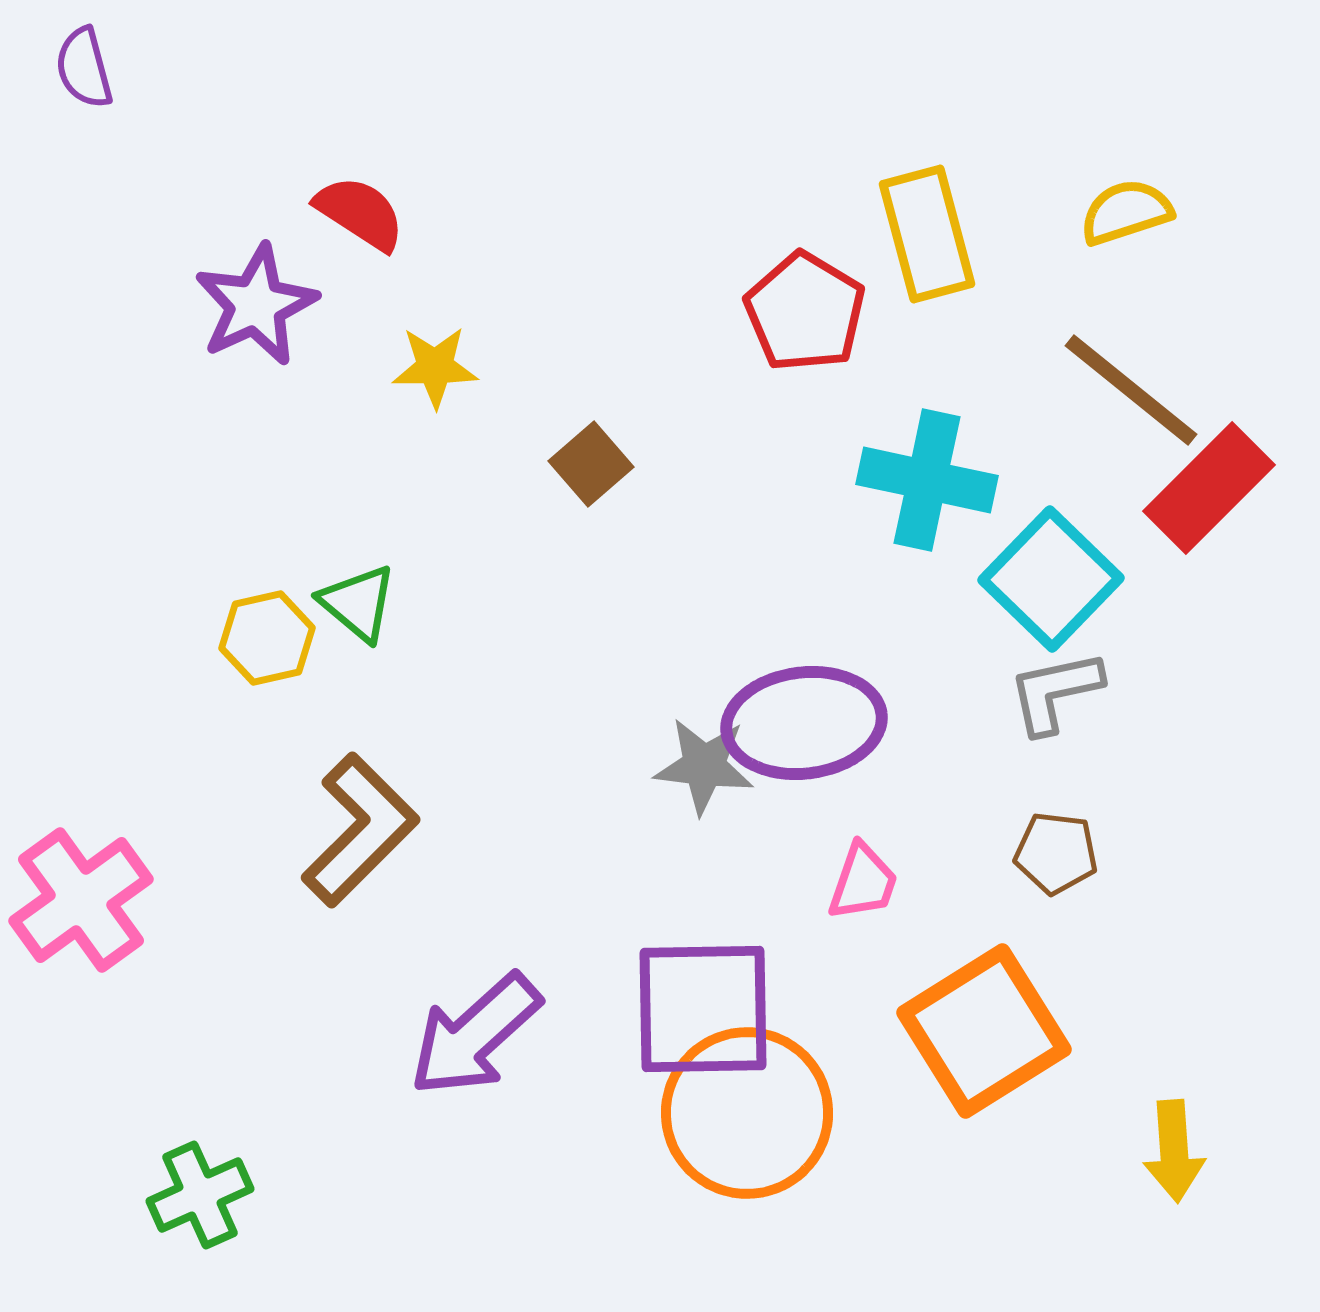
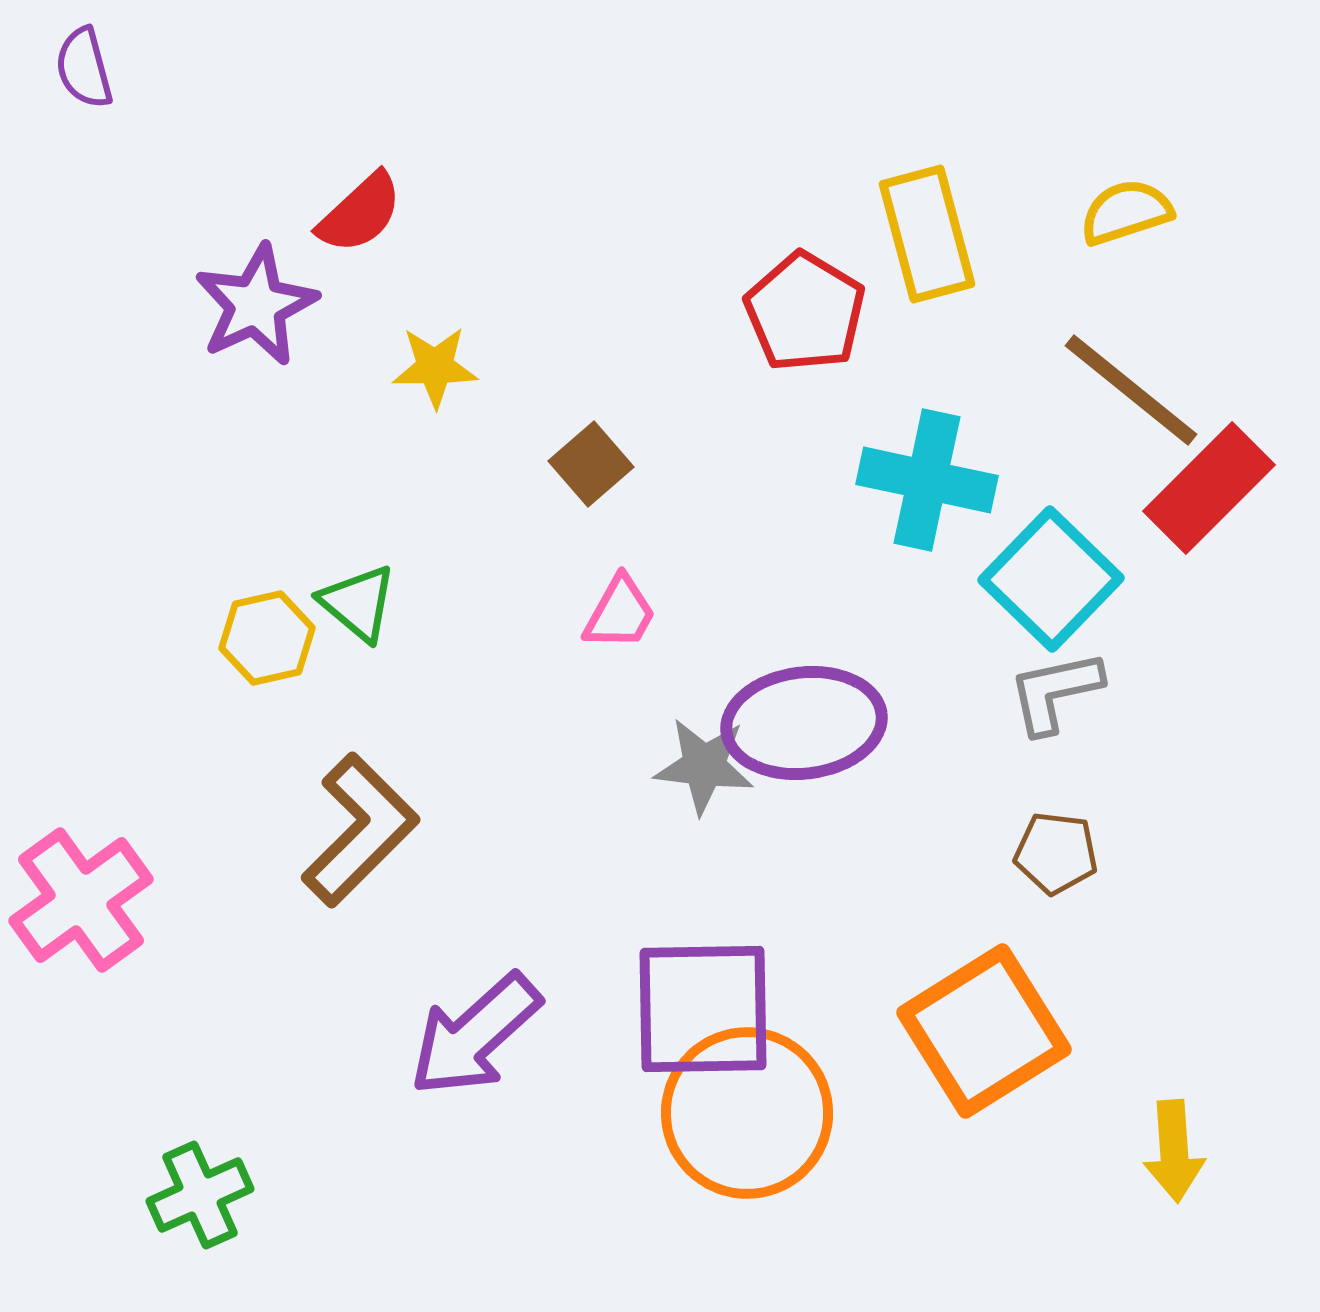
red semicircle: rotated 104 degrees clockwise
pink trapezoid: moved 243 px left, 269 px up; rotated 10 degrees clockwise
